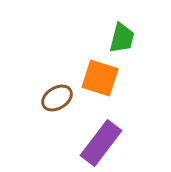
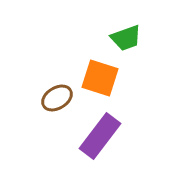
green trapezoid: moved 4 px right; rotated 56 degrees clockwise
purple rectangle: moved 1 px left, 7 px up
